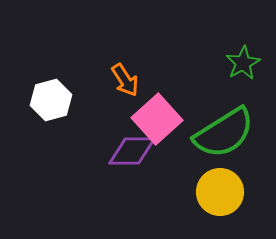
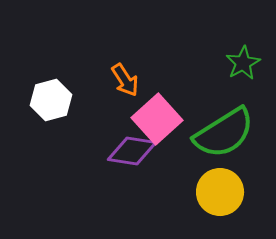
purple diamond: rotated 9 degrees clockwise
